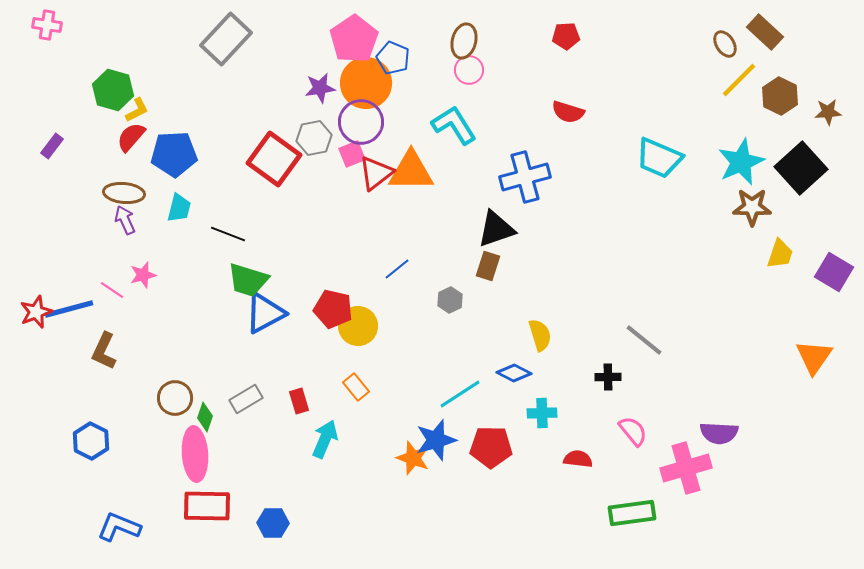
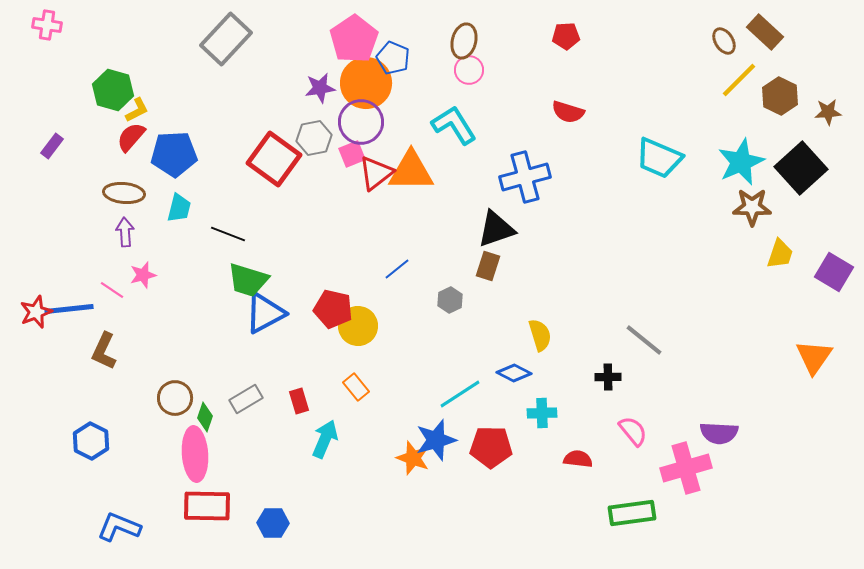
brown ellipse at (725, 44): moved 1 px left, 3 px up
purple arrow at (125, 220): moved 12 px down; rotated 20 degrees clockwise
blue line at (69, 309): rotated 9 degrees clockwise
